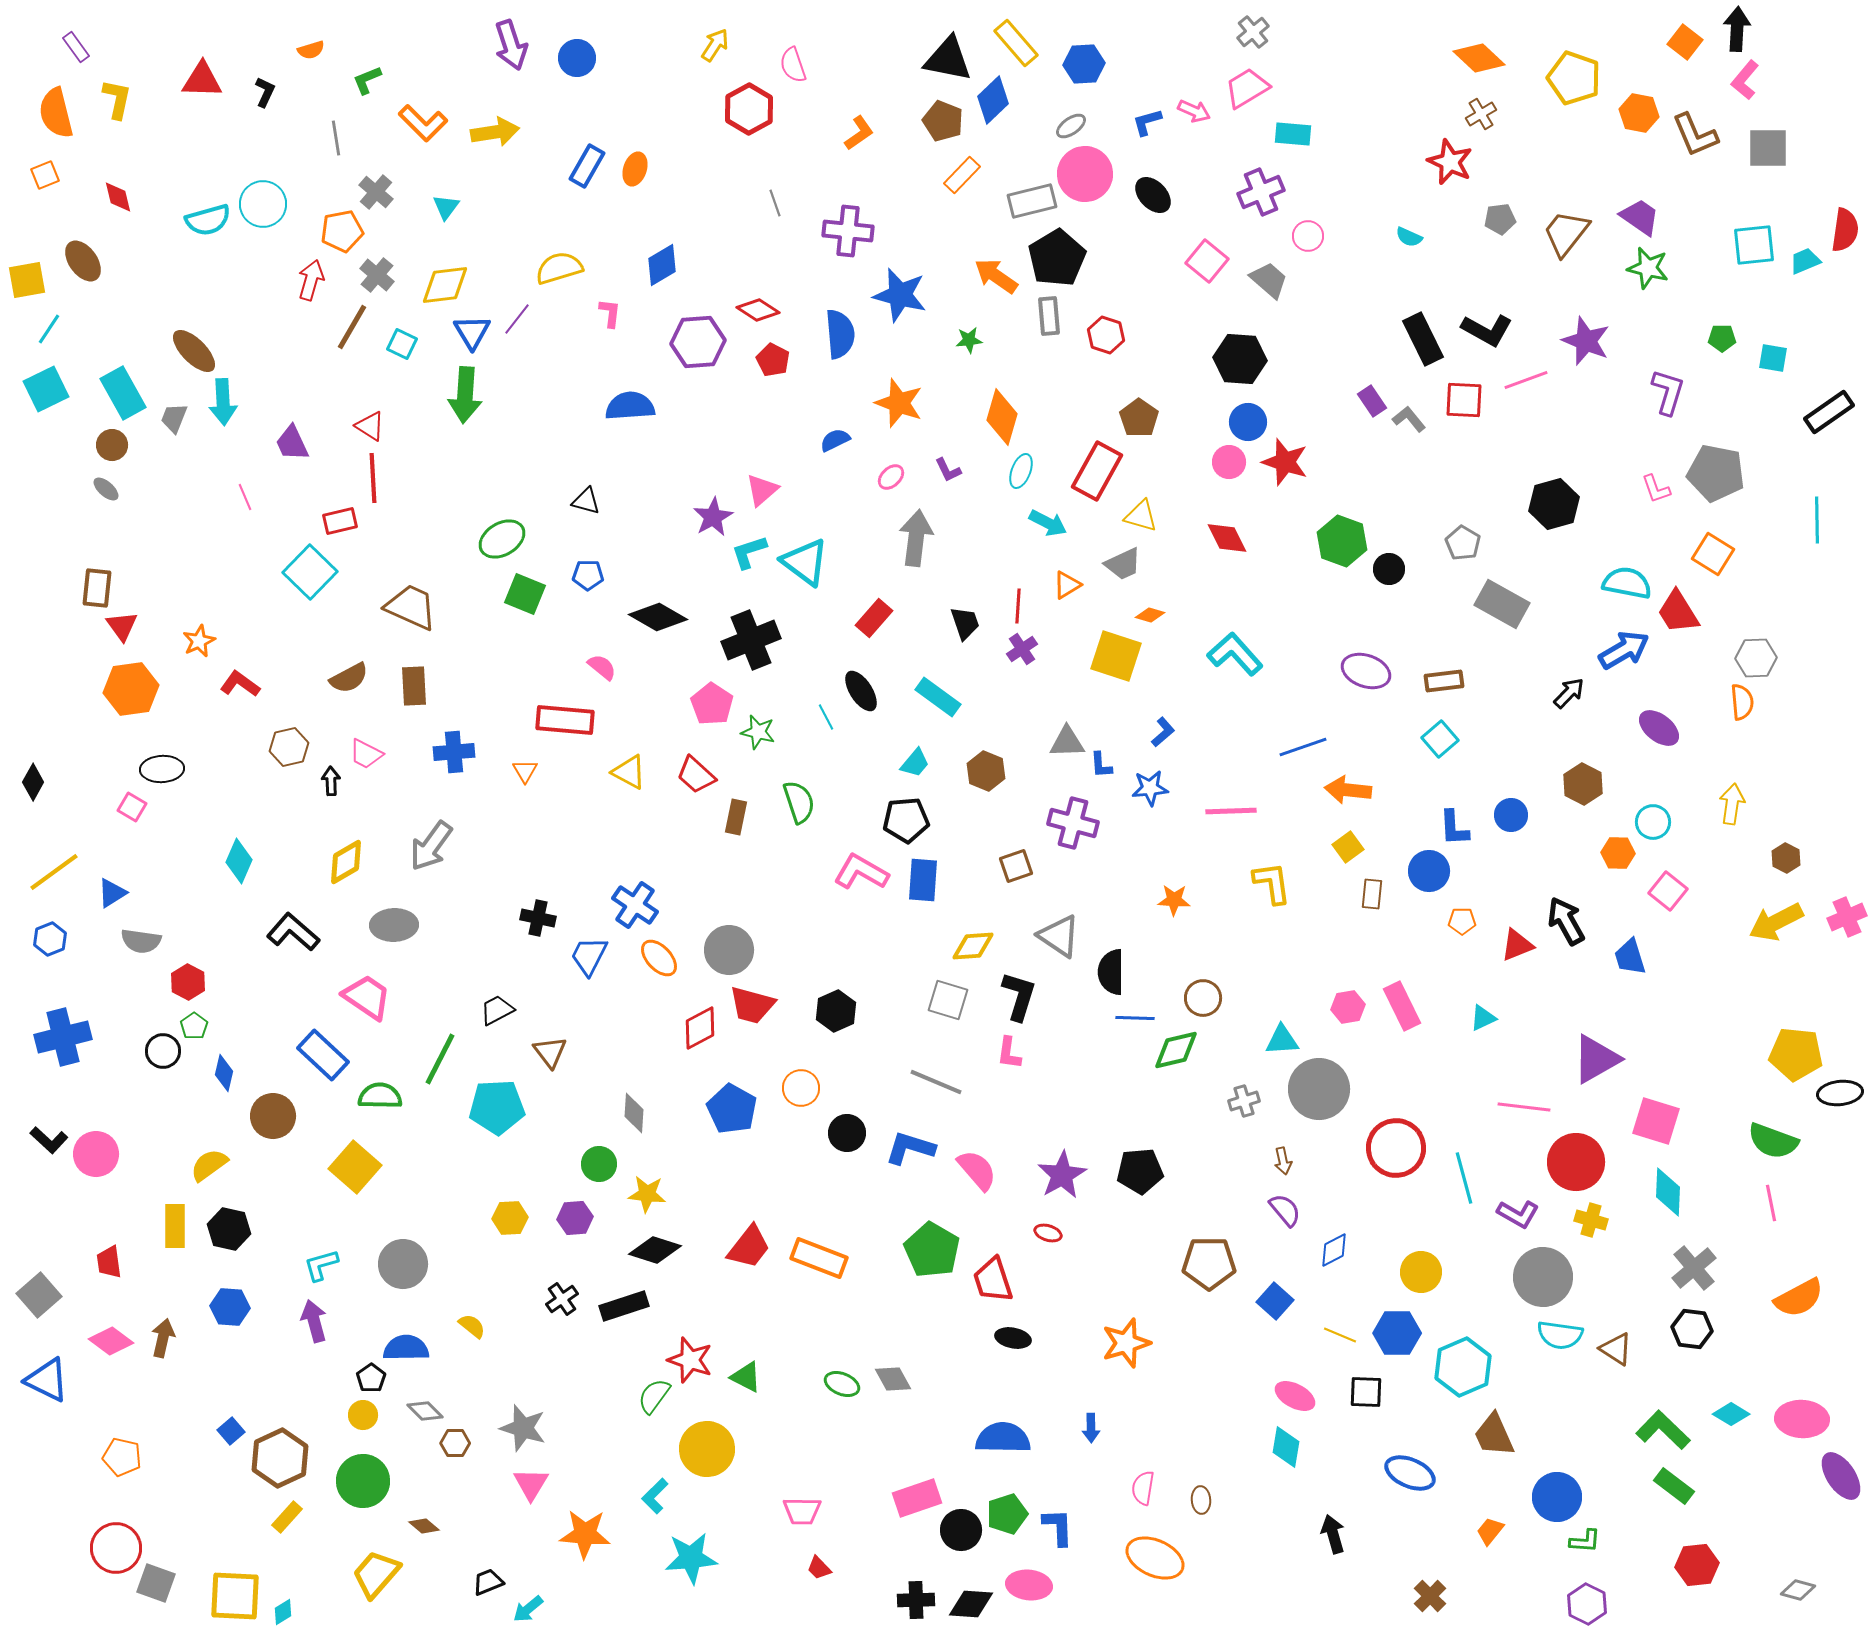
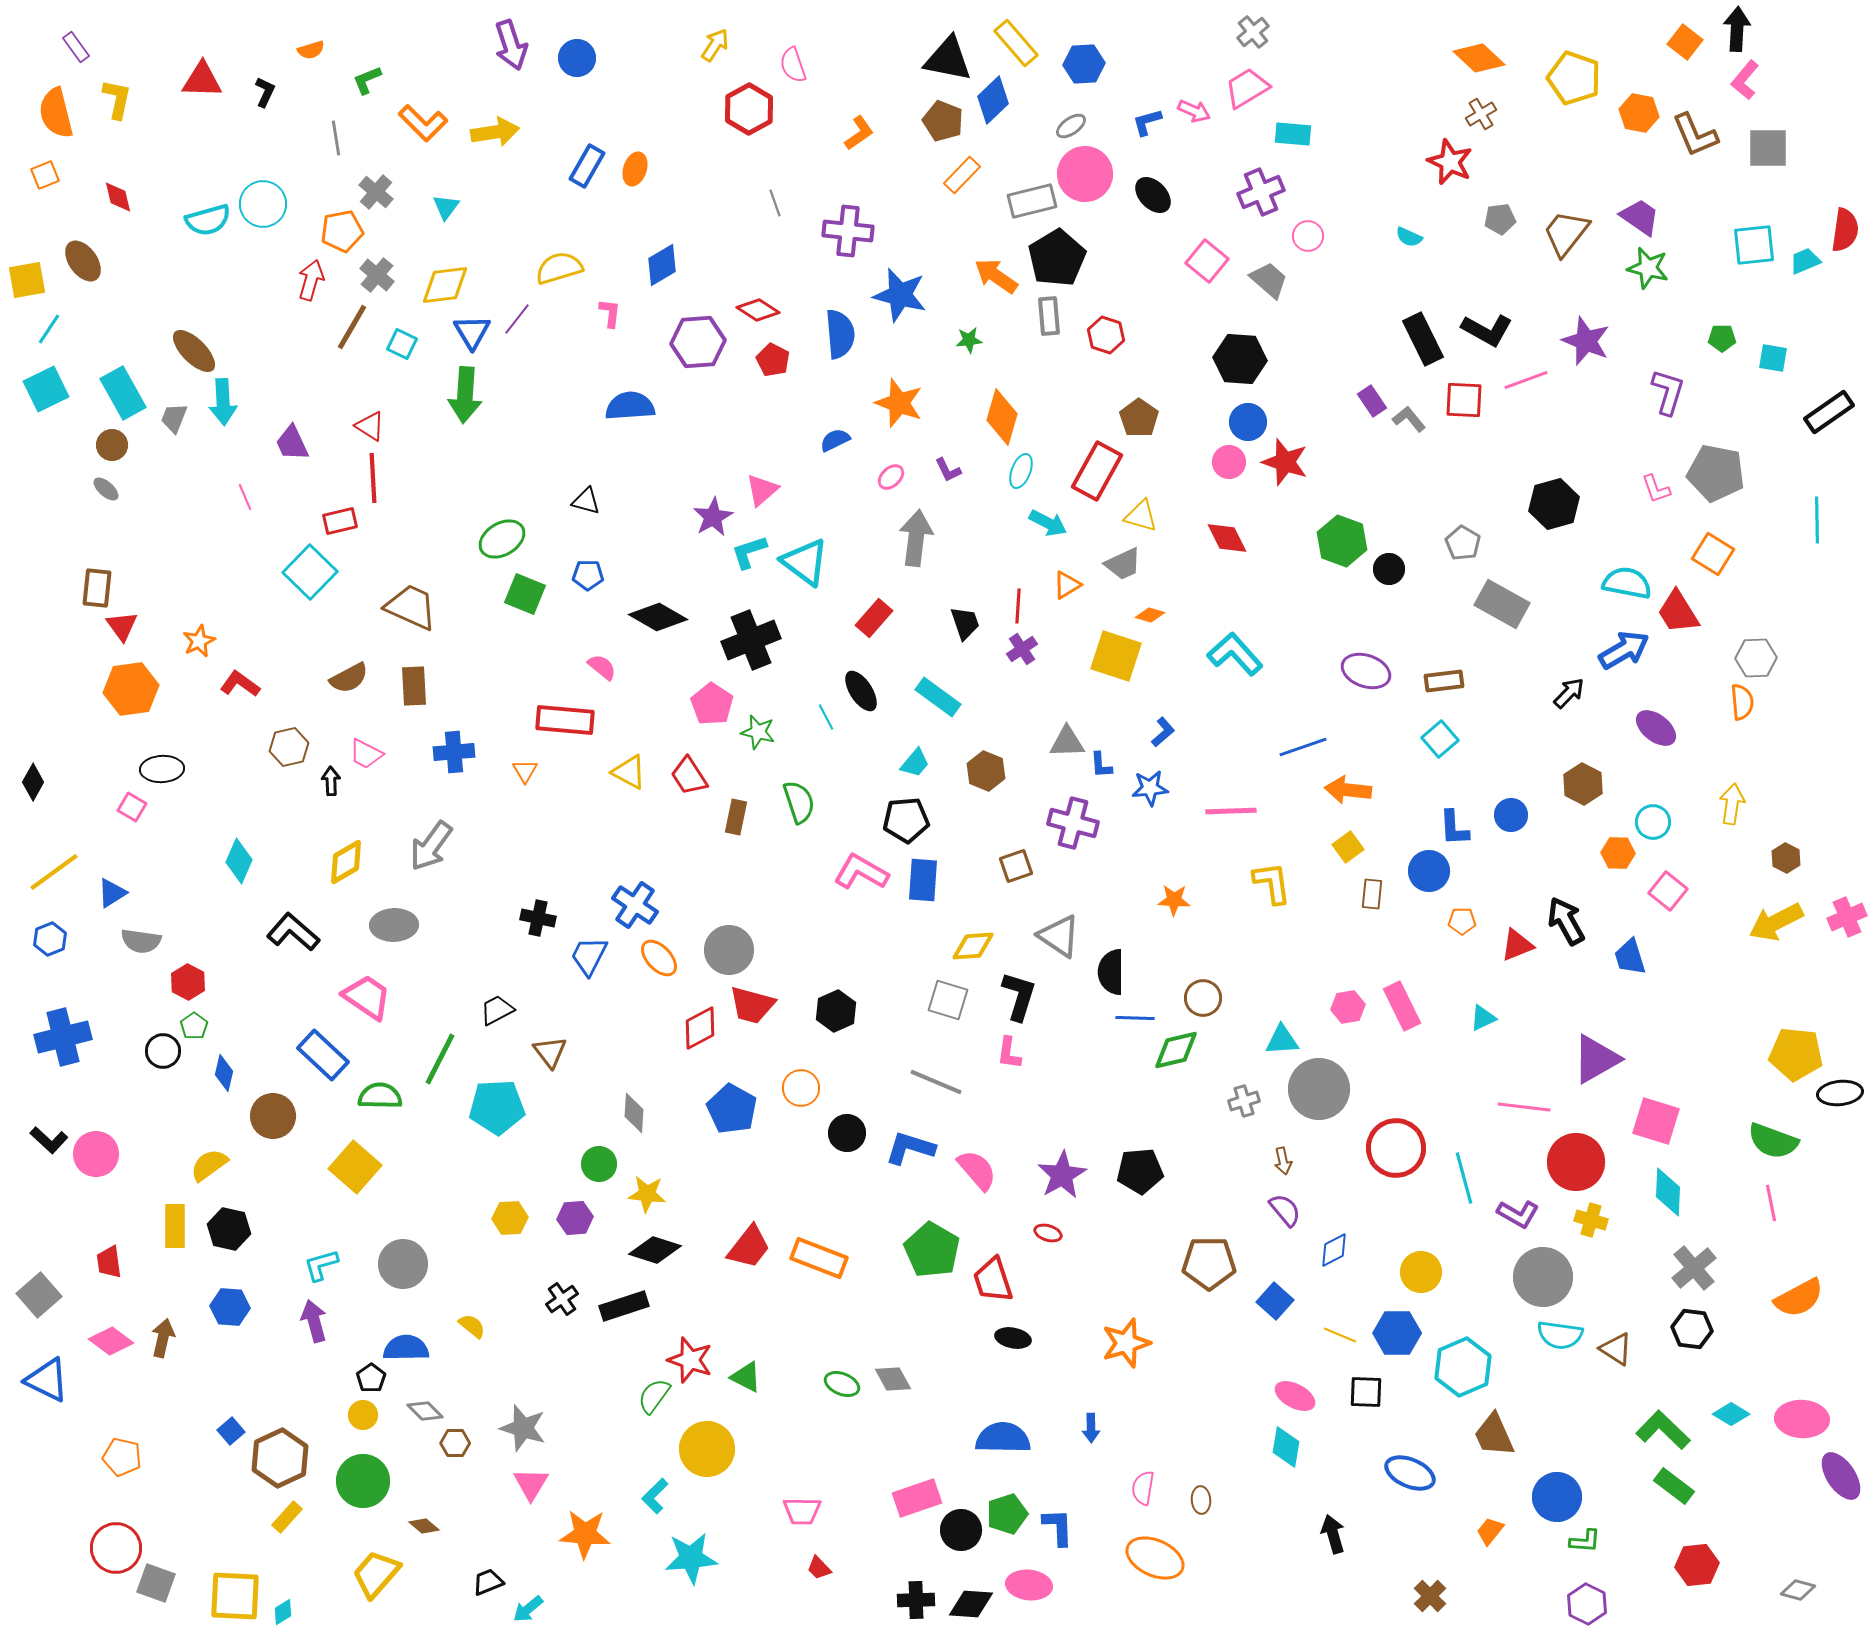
purple ellipse at (1659, 728): moved 3 px left
red trapezoid at (696, 775): moved 7 px left, 1 px down; rotated 15 degrees clockwise
